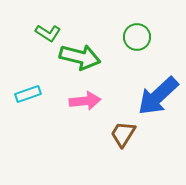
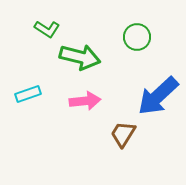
green L-shape: moved 1 px left, 4 px up
